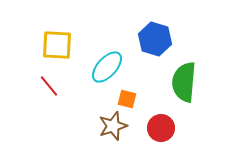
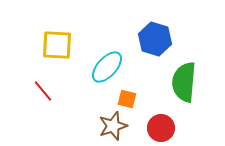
red line: moved 6 px left, 5 px down
